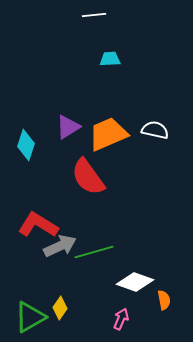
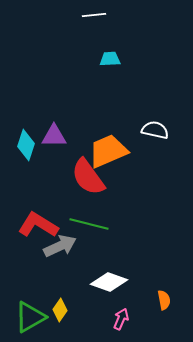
purple triangle: moved 14 px left, 9 px down; rotated 32 degrees clockwise
orange trapezoid: moved 17 px down
green line: moved 5 px left, 28 px up; rotated 30 degrees clockwise
white diamond: moved 26 px left
yellow diamond: moved 2 px down
